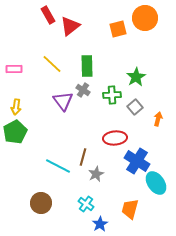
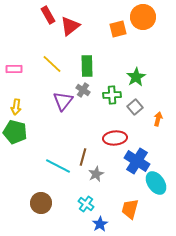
orange circle: moved 2 px left, 1 px up
purple triangle: rotated 15 degrees clockwise
green pentagon: rotated 30 degrees counterclockwise
